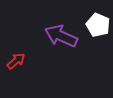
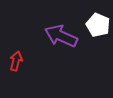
red arrow: rotated 36 degrees counterclockwise
